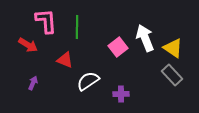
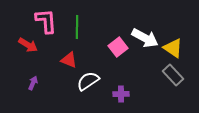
white arrow: rotated 140 degrees clockwise
red triangle: moved 4 px right
gray rectangle: moved 1 px right
